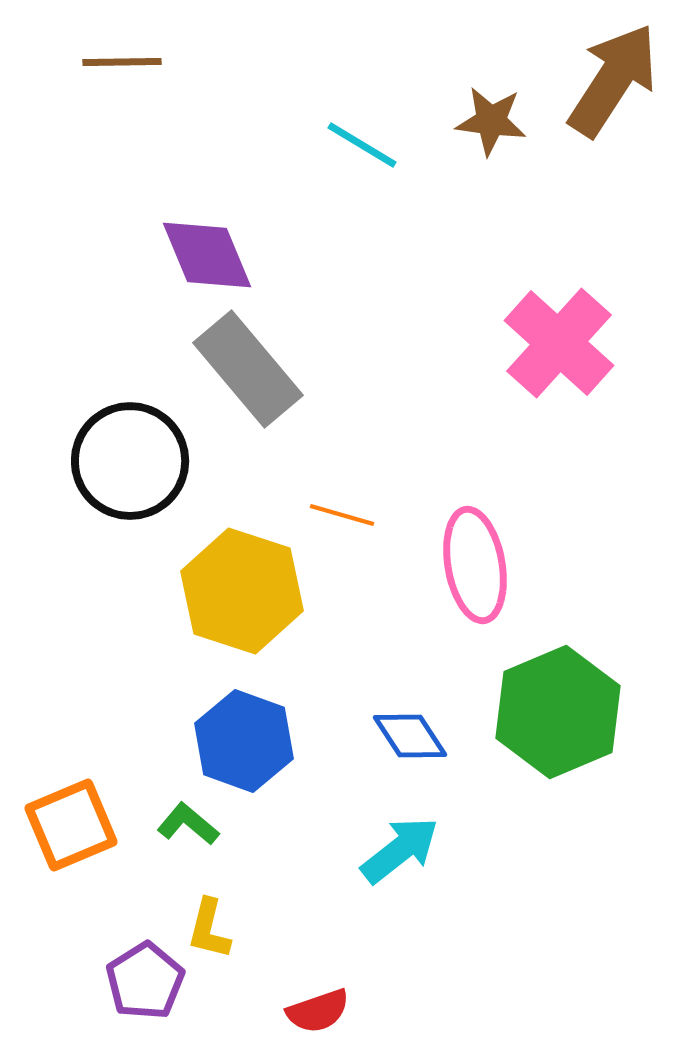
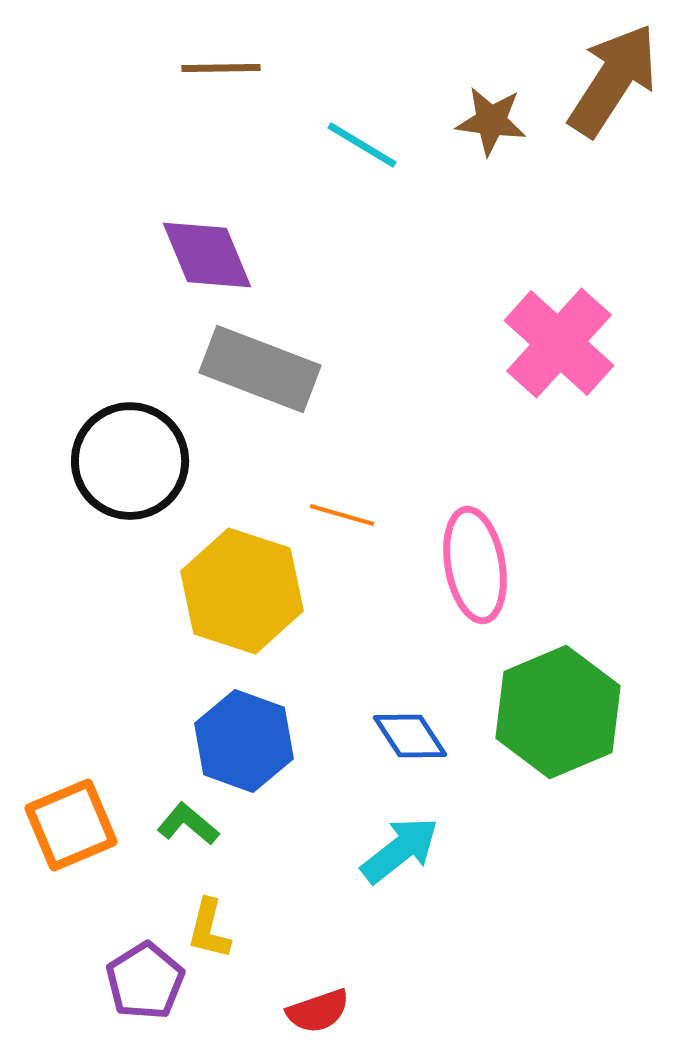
brown line: moved 99 px right, 6 px down
gray rectangle: moved 12 px right; rotated 29 degrees counterclockwise
